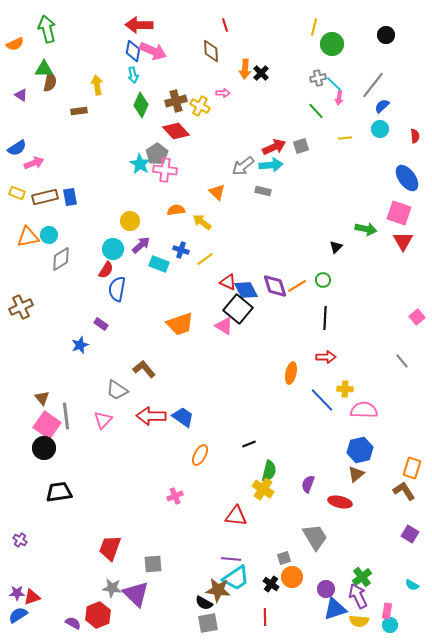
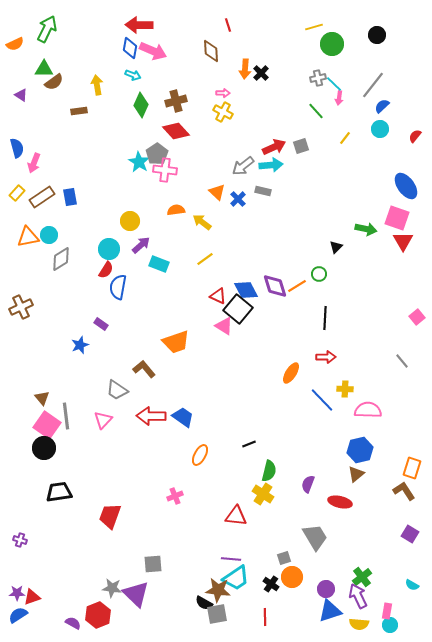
red line at (225, 25): moved 3 px right
yellow line at (314, 27): rotated 60 degrees clockwise
green arrow at (47, 29): rotated 40 degrees clockwise
black circle at (386, 35): moved 9 px left
blue diamond at (133, 51): moved 3 px left, 3 px up
cyan arrow at (133, 75): rotated 56 degrees counterclockwise
brown semicircle at (50, 82): moved 4 px right; rotated 42 degrees clockwise
yellow cross at (200, 106): moved 23 px right, 6 px down
red semicircle at (415, 136): rotated 136 degrees counterclockwise
yellow line at (345, 138): rotated 48 degrees counterclockwise
blue semicircle at (17, 148): rotated 72 degrees counterclockwise
pink arrow at (34, 163): rotated 132 degrees clockwise
cyan star at (140, 164): moved 1 px left, 2 px up
blue ellipse at (407, 178): moved 1 px left, 8 px down
yellow rectangle at (17, 193): rotated 70 degrees counterclockwise
brown rectangle at (45, 197): moved 3 px left; rotated 20 degrees counterclockwise
pink square at (399, 213): moved 2 px left, 5 px down
cyan circle at (113, 249): moved 4 px left
blue cross at (181, 250): moved 57 px right, 51 px up; rotated 28 degrees clockwise
green circle at (323, 280): moved 4 px left, 6 px up
red triangle at (228, 282): moved 10 px left, 14 px down
blue semicircle at (117, 289): moved 1 px right, 2 px up
orange trapezoid at (180, 324): moved 4 px left, 18 px down
orange ellipse at (291, 373): rotated 20 degrees clockwise
pink semicircle at (364, 410): moved 4 px right
yellow cross at (263, 489): moved 5 px down
purple cross at (20, 540): rotated 16 degrees counterclockwise
red trapezoid at (110, 548): moved 32 px up
blue triangle at (335, 609): moved 5 px left, 2 px down
yellow semicircle at (359, 621): moved 3 px down
gray square at (208, 623): moved 9 px right, 9 px up
